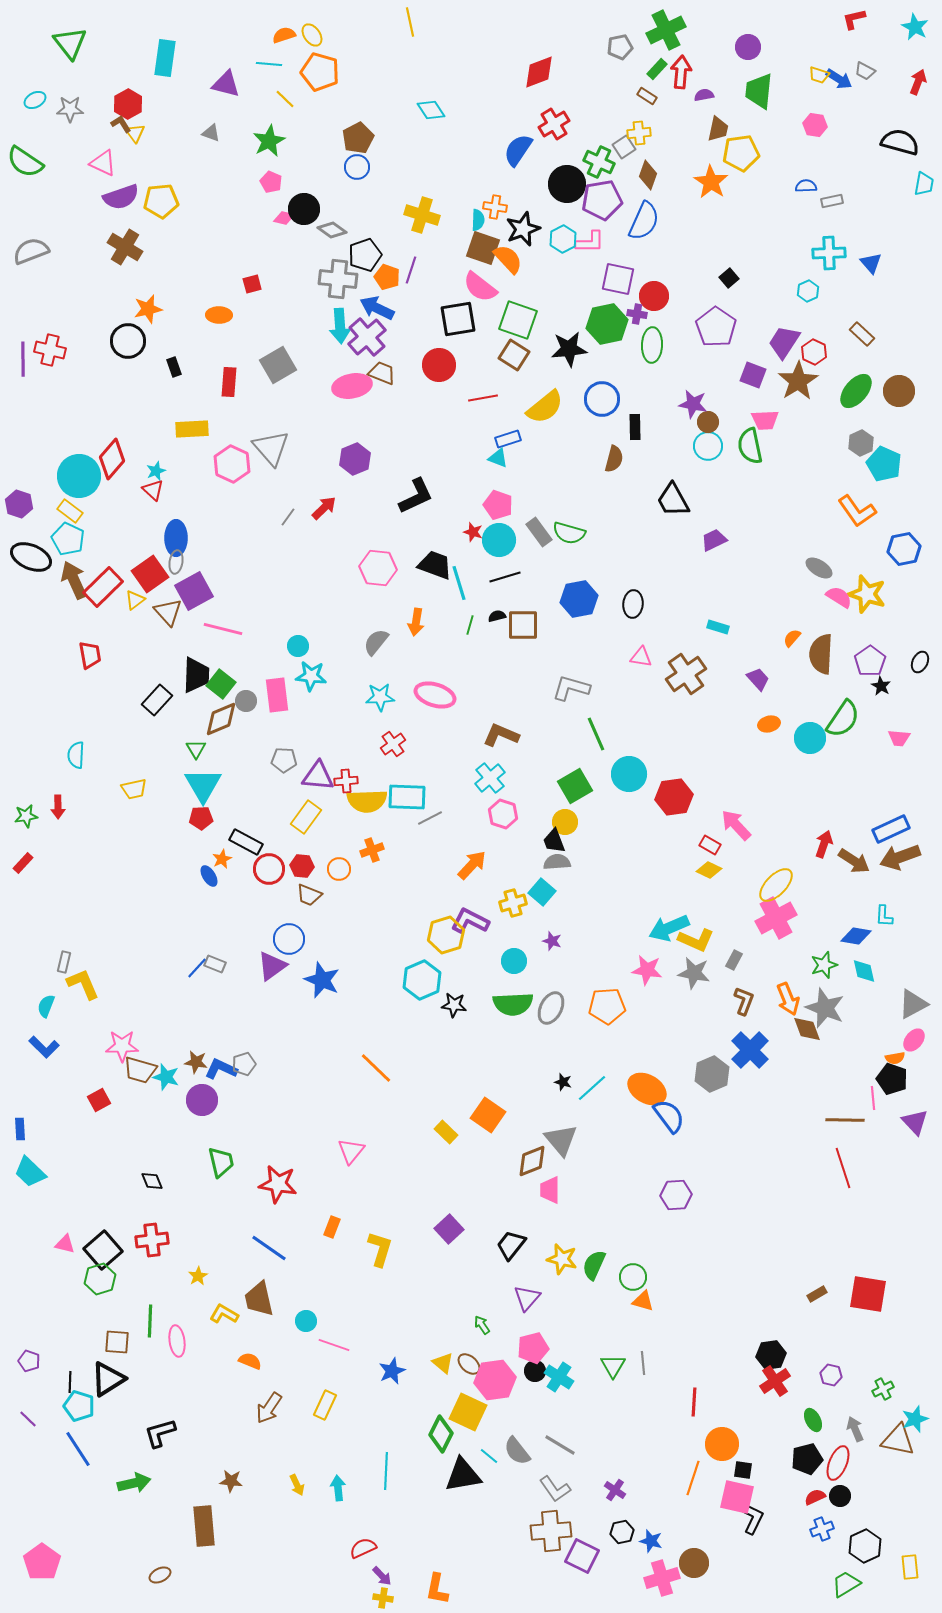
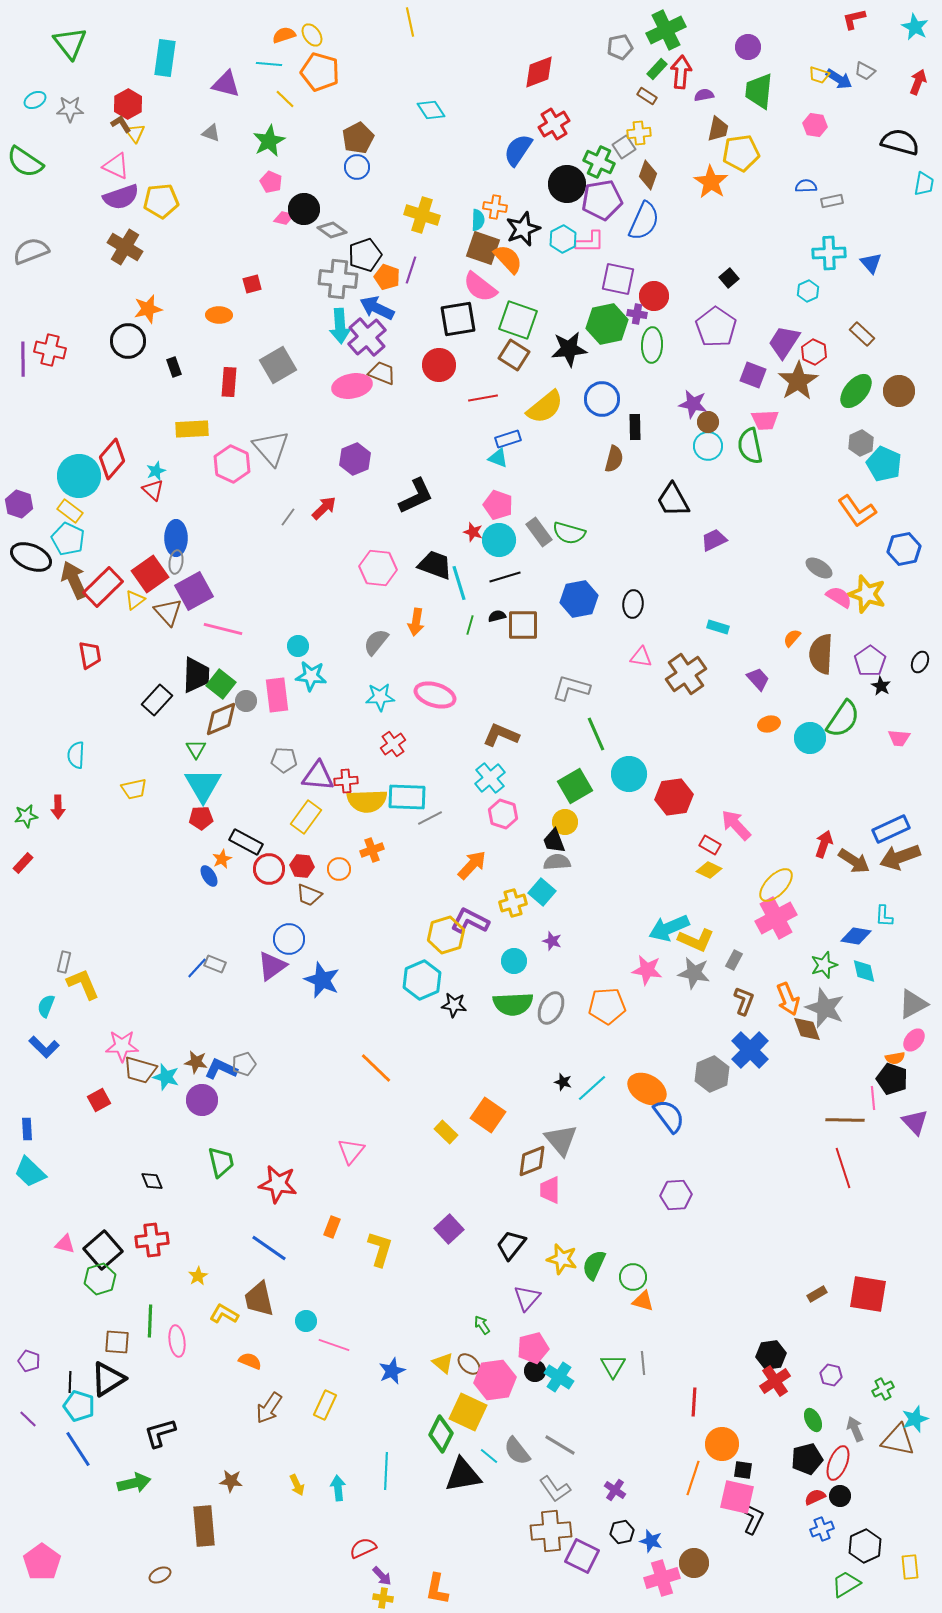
pink triangle at (103, 163): moved 13 px right, 3 px down
blue rectangle at (20, 1129): moved 7 px right
